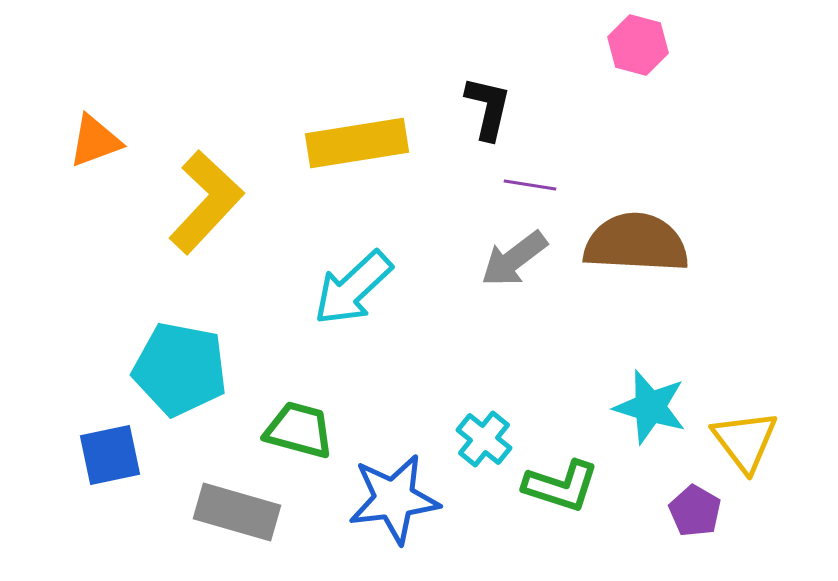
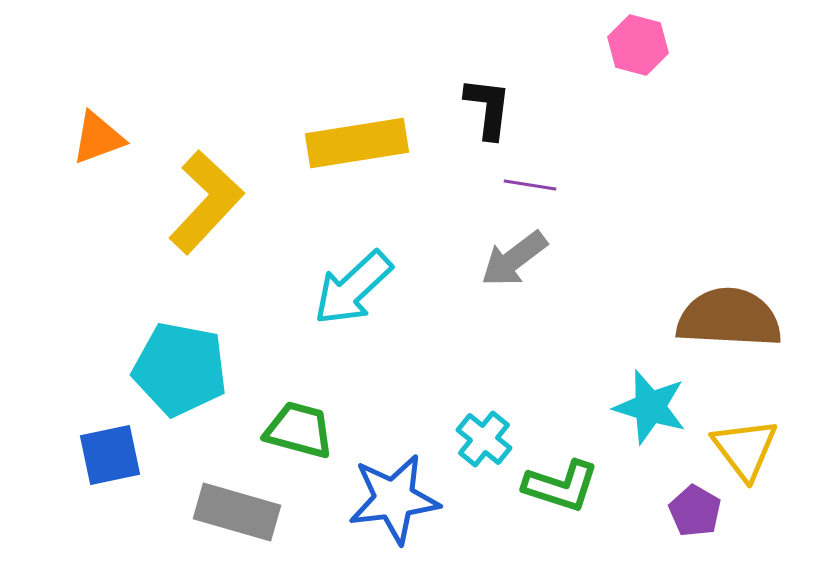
black L-shape: rotated 6 degrees counterclockwise
orange triangle: moved 3 px right, 3 px up
brown semicircle: moved 93 px right, 75 px down
yellow triangle: moved 8 px down
